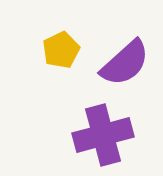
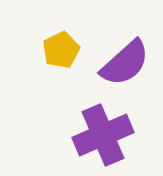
purple cross: rotated 8 degrees counterclockwise
